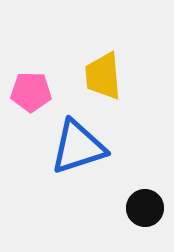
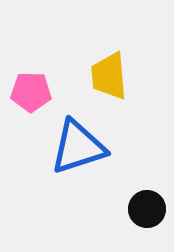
yellow trapezoid: moved 6 px right
black circle: moved 2 px right, 1 px down
